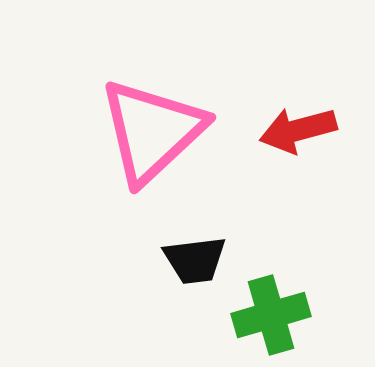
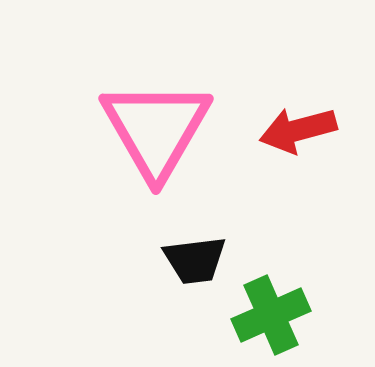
pink triangle: moved 4 px right, 2 px up; rotated 17 degrees counterclockwise
green cross: rotated 8 degrees counterclockwise
